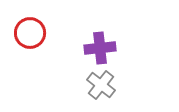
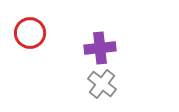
gray cross: moved 1 px right, 1 px up
